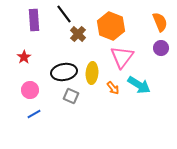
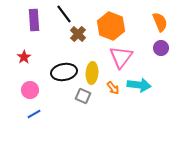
pink triangle: moved 1 px left
cyan arrow: rotated 25 degrees counterclockwise
gray square: moved 12 px right
